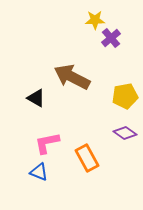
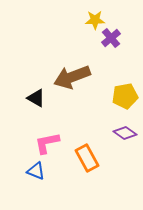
brown arrow: rotated 48 degrees counterclockwise
blue triangle: moved 3 px left, 1 px up
